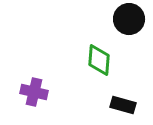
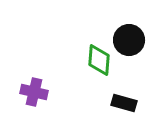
black circle: moved 21 px down
black rectangle: moved 1 px right, 2 px up
